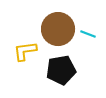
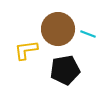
yellow L-shape: moved 1 px right, 1 px up
black pentagon: moved 4 px right
